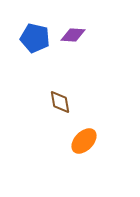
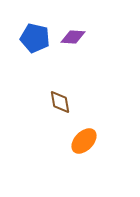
purple diamond: moved 2 px down
